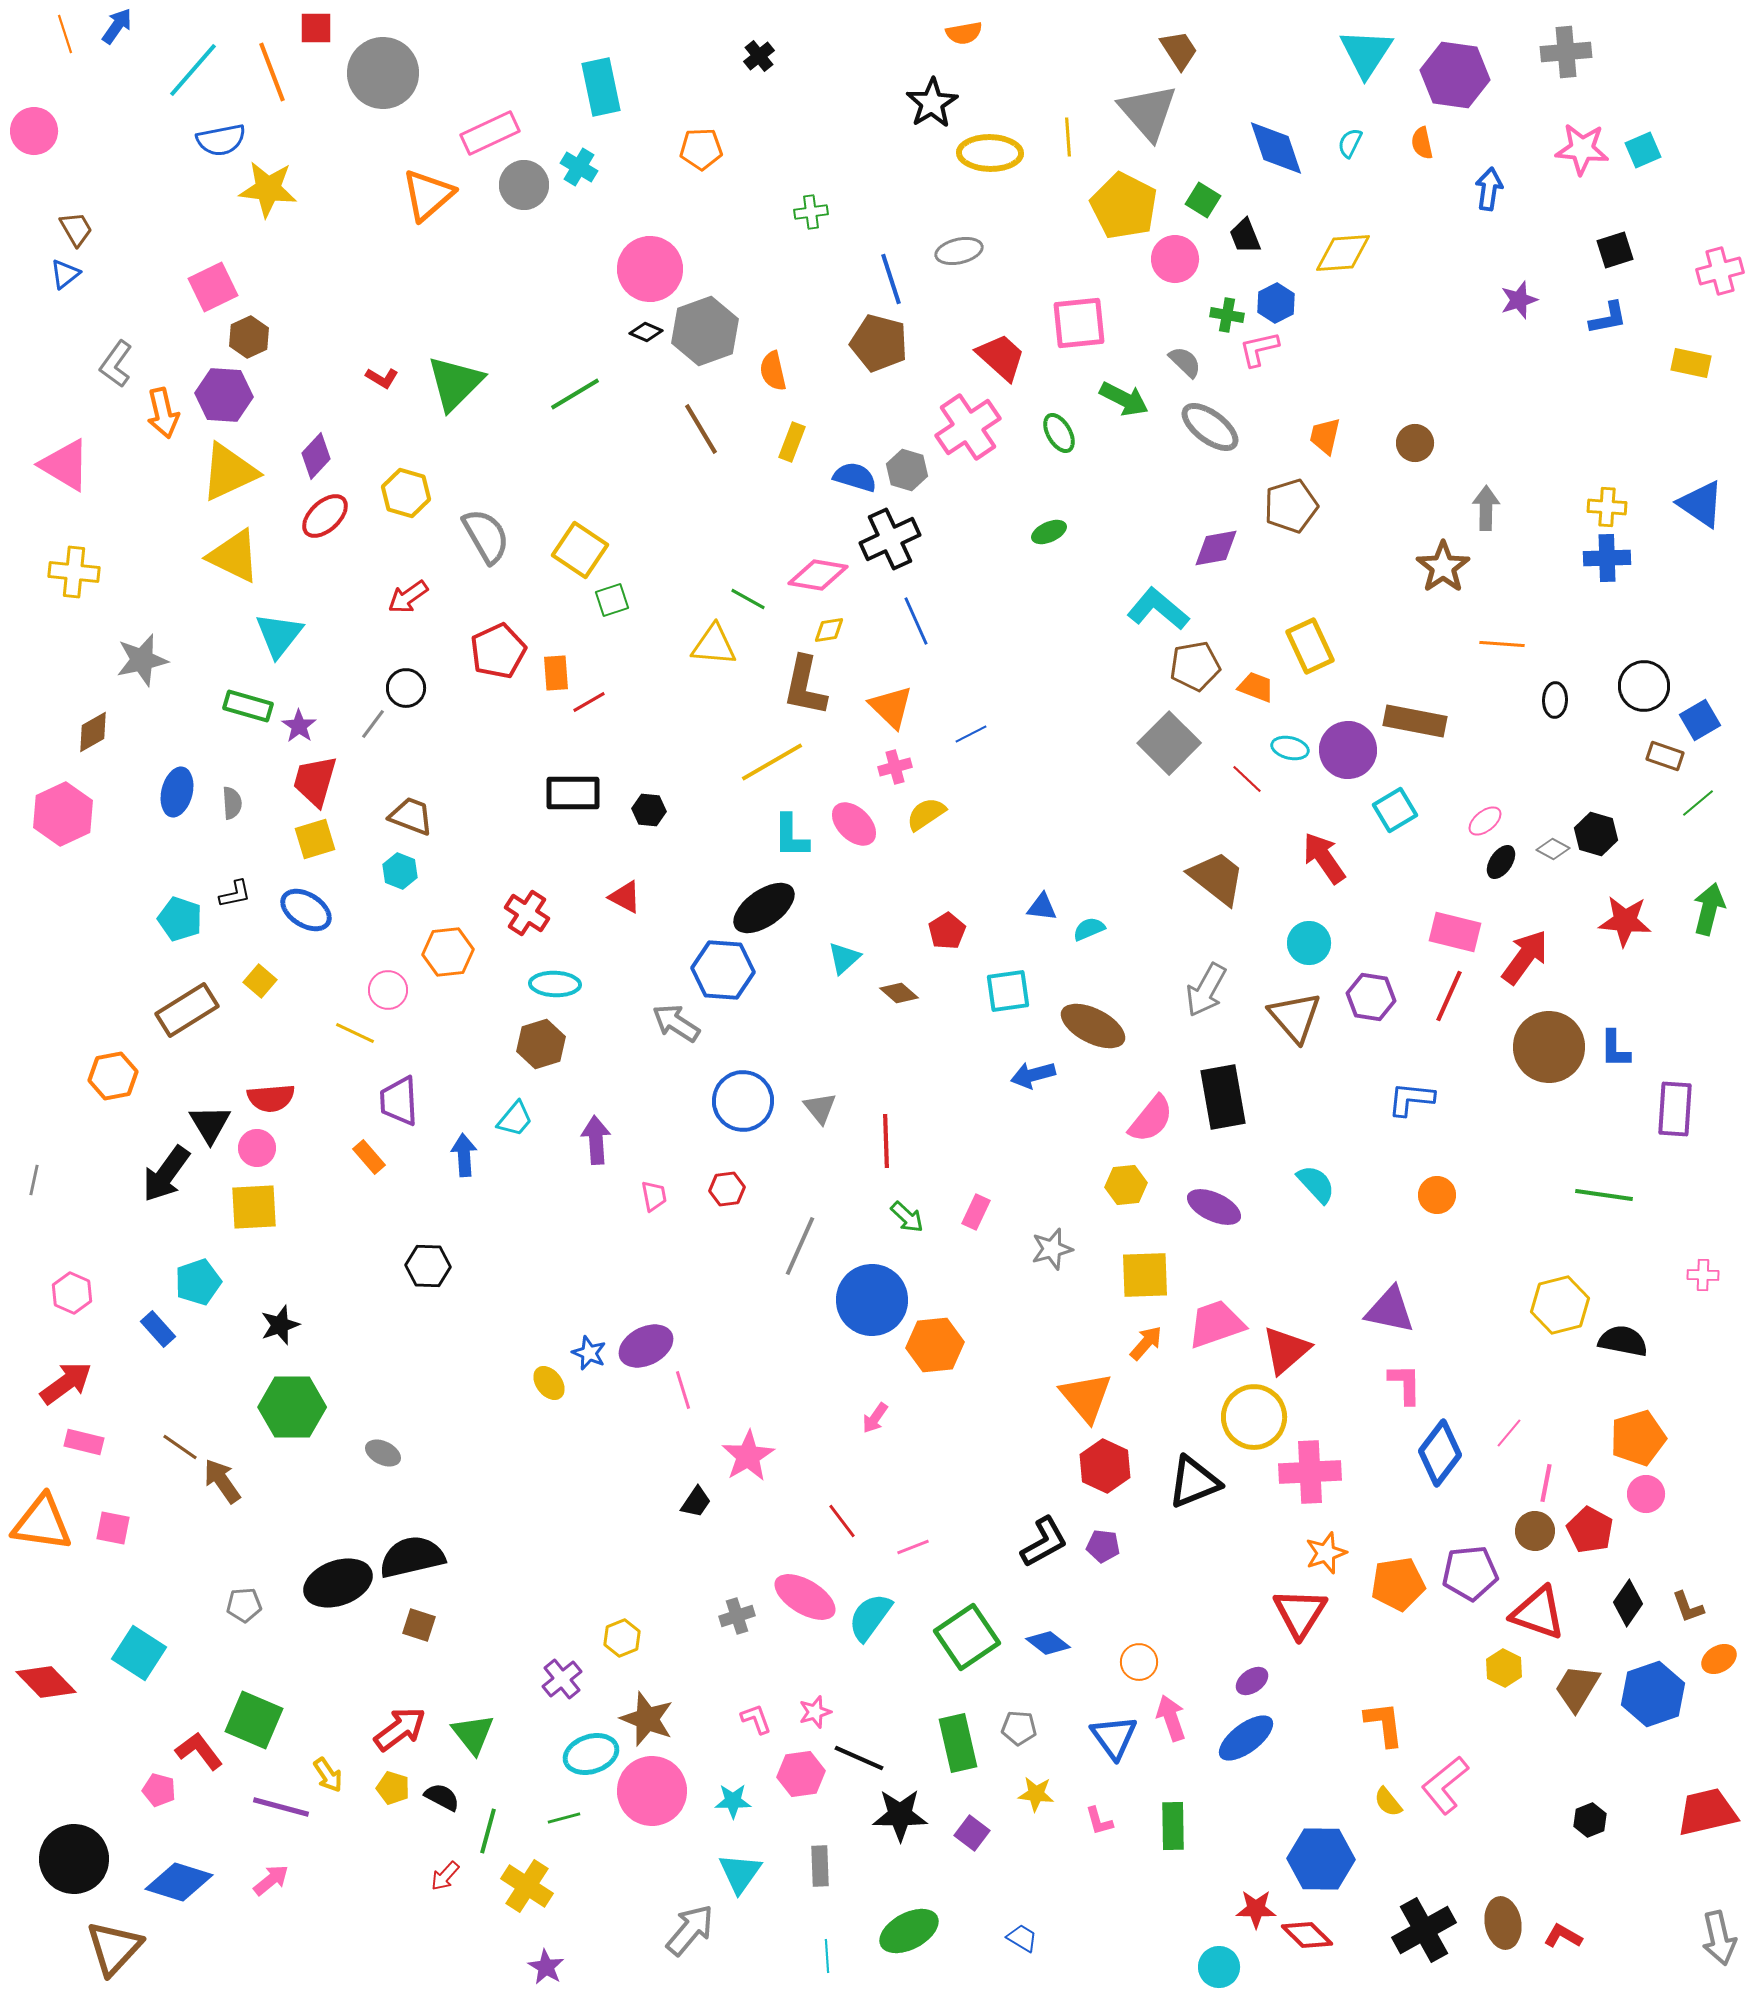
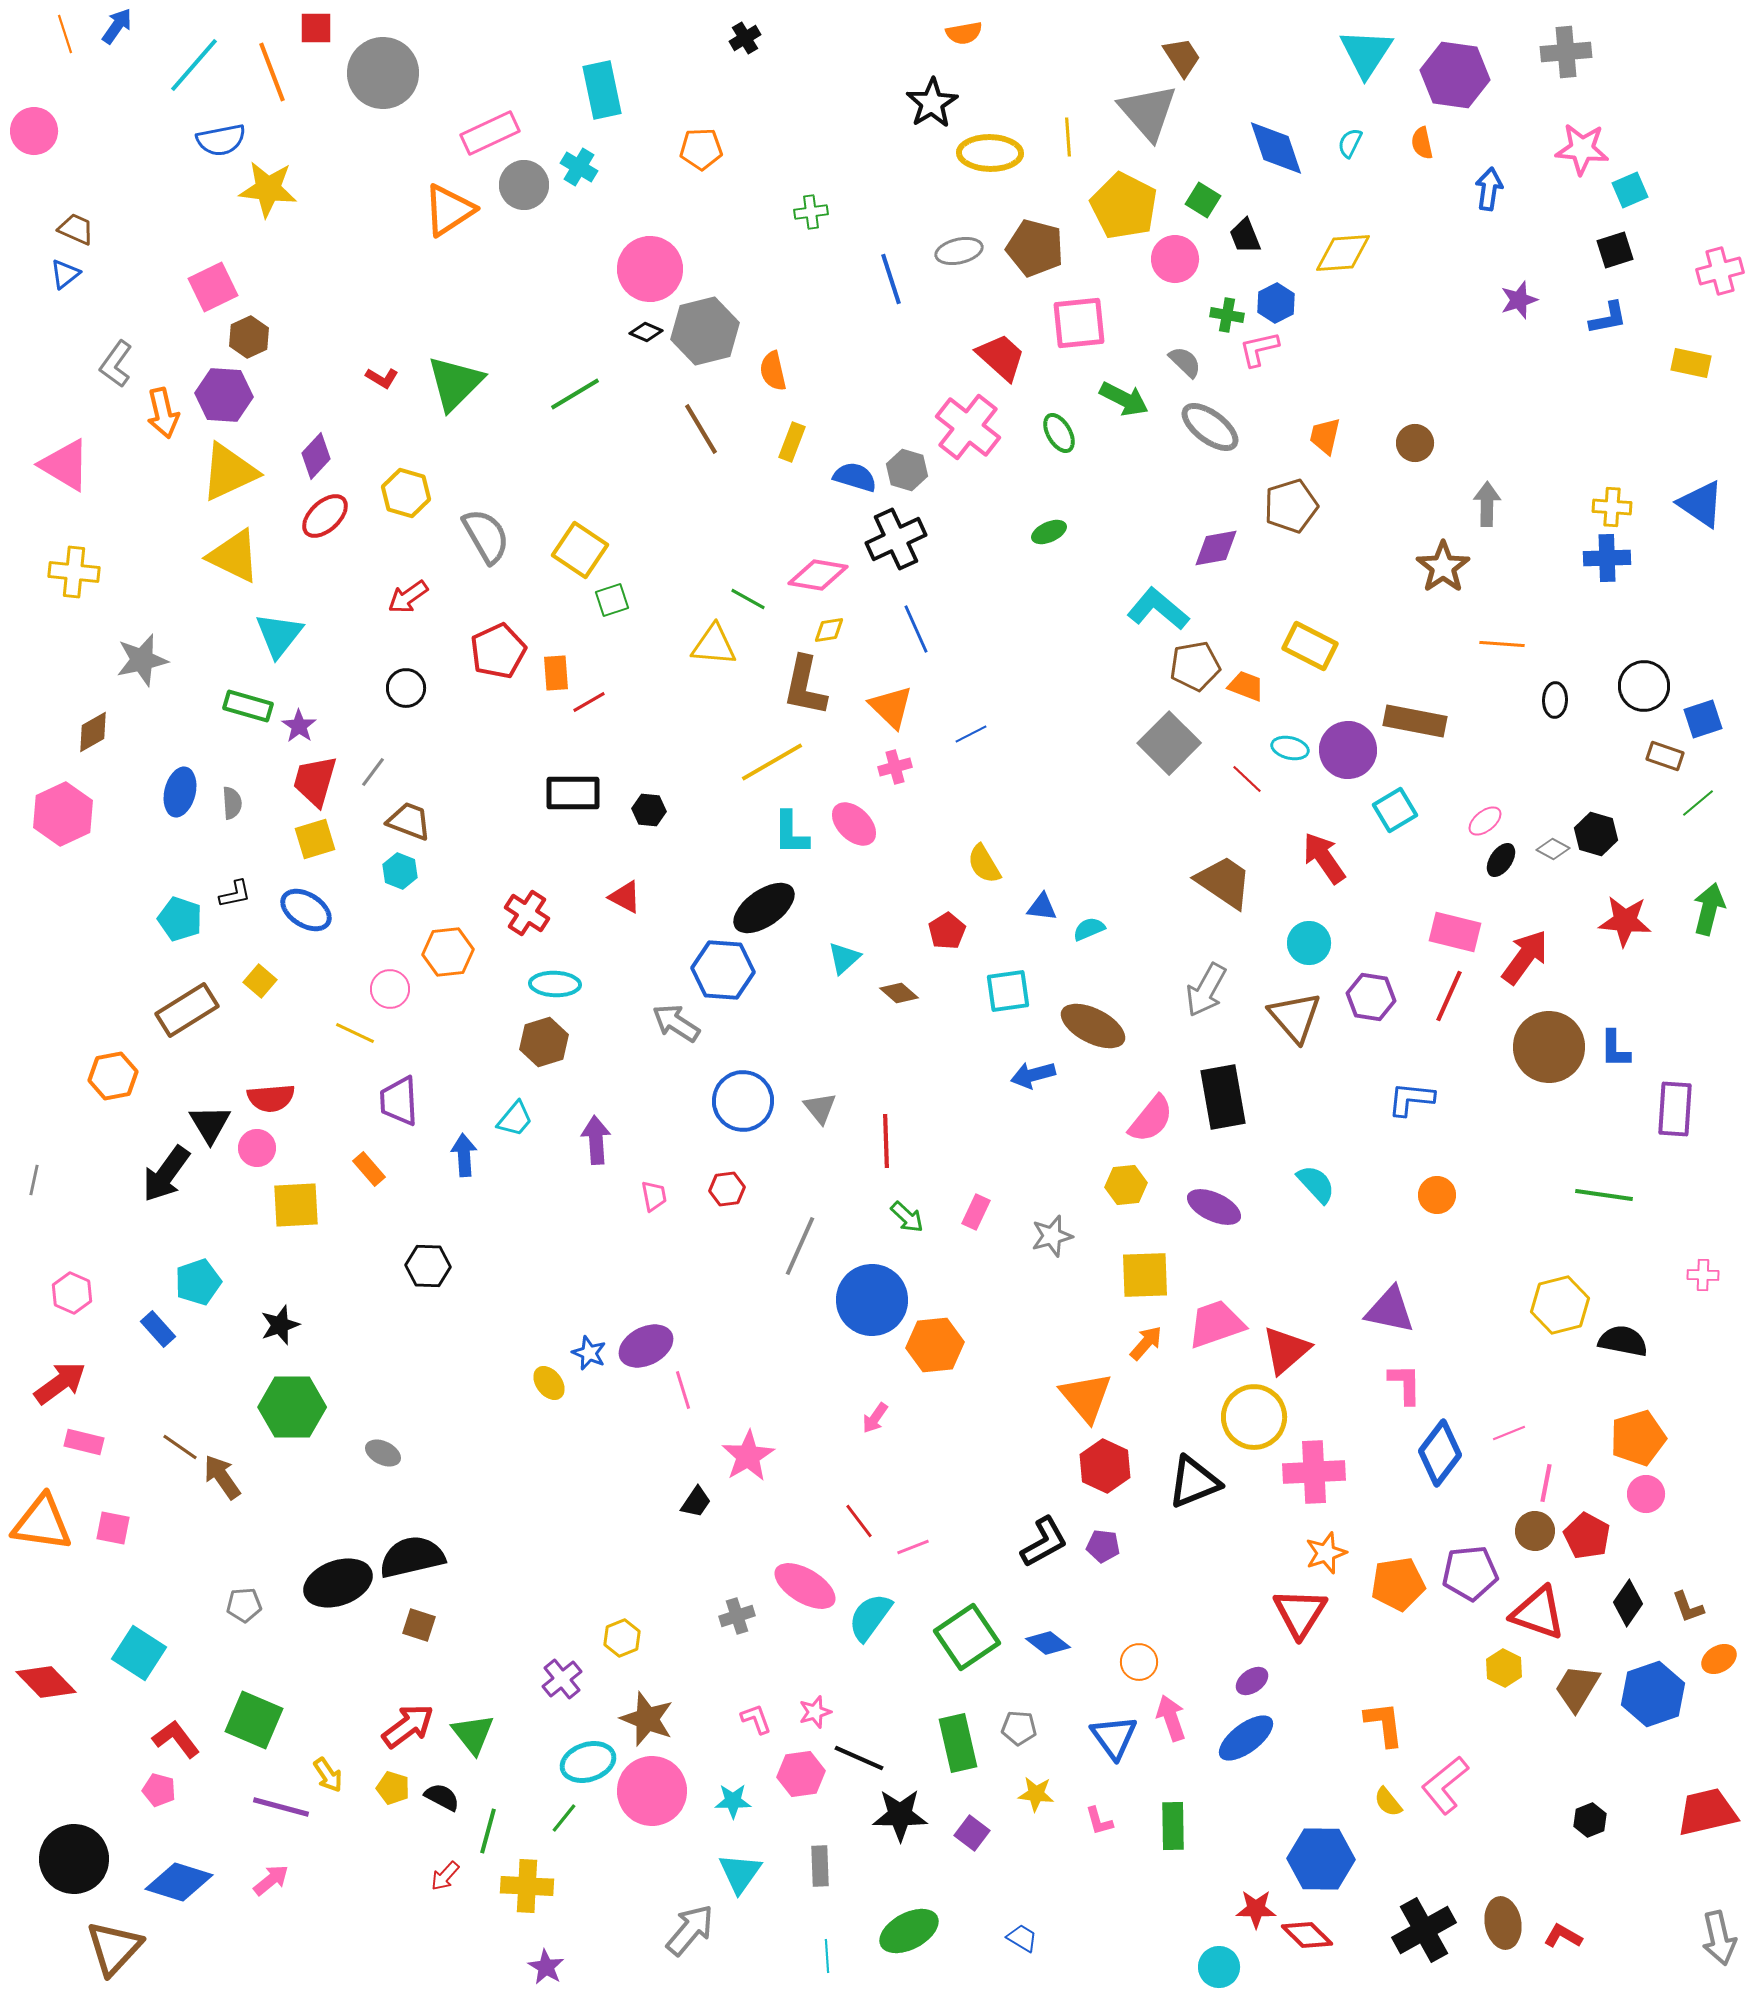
brown trapezoid at (1179, 50): moved 3 px right, 7 px down
black cross at (759, 56): moved 14 px left, 18 px up; rotated 8 degrees clockwise
cyan line at (193, 70): moved 1 px right, 5 px up
cyan rectangle at (601, 87): moved 1 px right, 3 px down
cyan square at (1643, 150): moved 13 px left, 40 px down
orange triangle at (428, 195): moved 21 px right, 15 px down; rotated 8 degrees clockwise
brown trapezoid at (76, 229): rotated 36 degrees counterclockwise
gray hexagon at (705, 331): rotated 6 degrees clockwise
brown pentagon at (879, 343): moved 156 px right, 95 px up
pink cross at (968, 427): rotated 18 degrees counterclockwise
yellow cross at (1607, 507): moved 5 px right
gray arrow at (1486, 508): moved 1 px right, 4 px up
black cross at (890, 539): moved 6 px right
blue line at (916, 621): moved 8 px down
yellow rectangle at (1310, 646): rotated 38 degrees counterclockwise
orange trapezoid at (1256, 687): moved 10 px left, 1 px up
blue square at (1700, 720): moved 3 px right, 1 px up; rotated 12 degrees clockwise
gray line at (373, 724): moved 48 px down
blue ellipse at (177, 792): moved 3 px right
yellow semicircle at (926, 814): moved 58 px right, 50 px down; rotated 87 degrees counterclockwise
brown trapezoid at (411, 816): moved 2 px left, 5 px down
cyan L-shape at (791, 836): moved 3 px up
black ellipse at (1501, 862): moved 2 px up
brown trapezoid at (1217, 878): moved 7 px right, 4 px down; rotated 4 degrees counterclockwise
pink circle at (388, 990): moved 2 px right, 1 px up
brown hexagon at (541, 1044): moved 3 px right, 2 px up
orange rectangle at (369, 1157): moved 12 px down
yellow square at (254, 1207): moved 42 px right, 2 px up
gray star at (1052, 1249): moved 13 px up
red arrow at (66, 1383): moved 6 px left
pink line at (1509, 1433): rotated 28 degrees clockwise
pink cross at (1310, 1472): moved 4 px right
brown arrow at (222, 1481): moved 4 px up
red line at (842, 1521): moved 17 px right
red pentagon at (1590, 1530): moved 3 px left, 6 px down
pink ellipse at (805, 1597): moved 11 px up
red arrow at (400, 1729): moved 8 px right, 3 px up
red L-shape at (199, 1751): moved 23 px left, 12 px up
cyan ellipse at (591, 1754): moved 3 px left, 8 px down
green line at (564, 1818): rotated 36 degrees counterclockwise
yellow cross at (527, 1886): rotated 30 degrees counterclockwise
